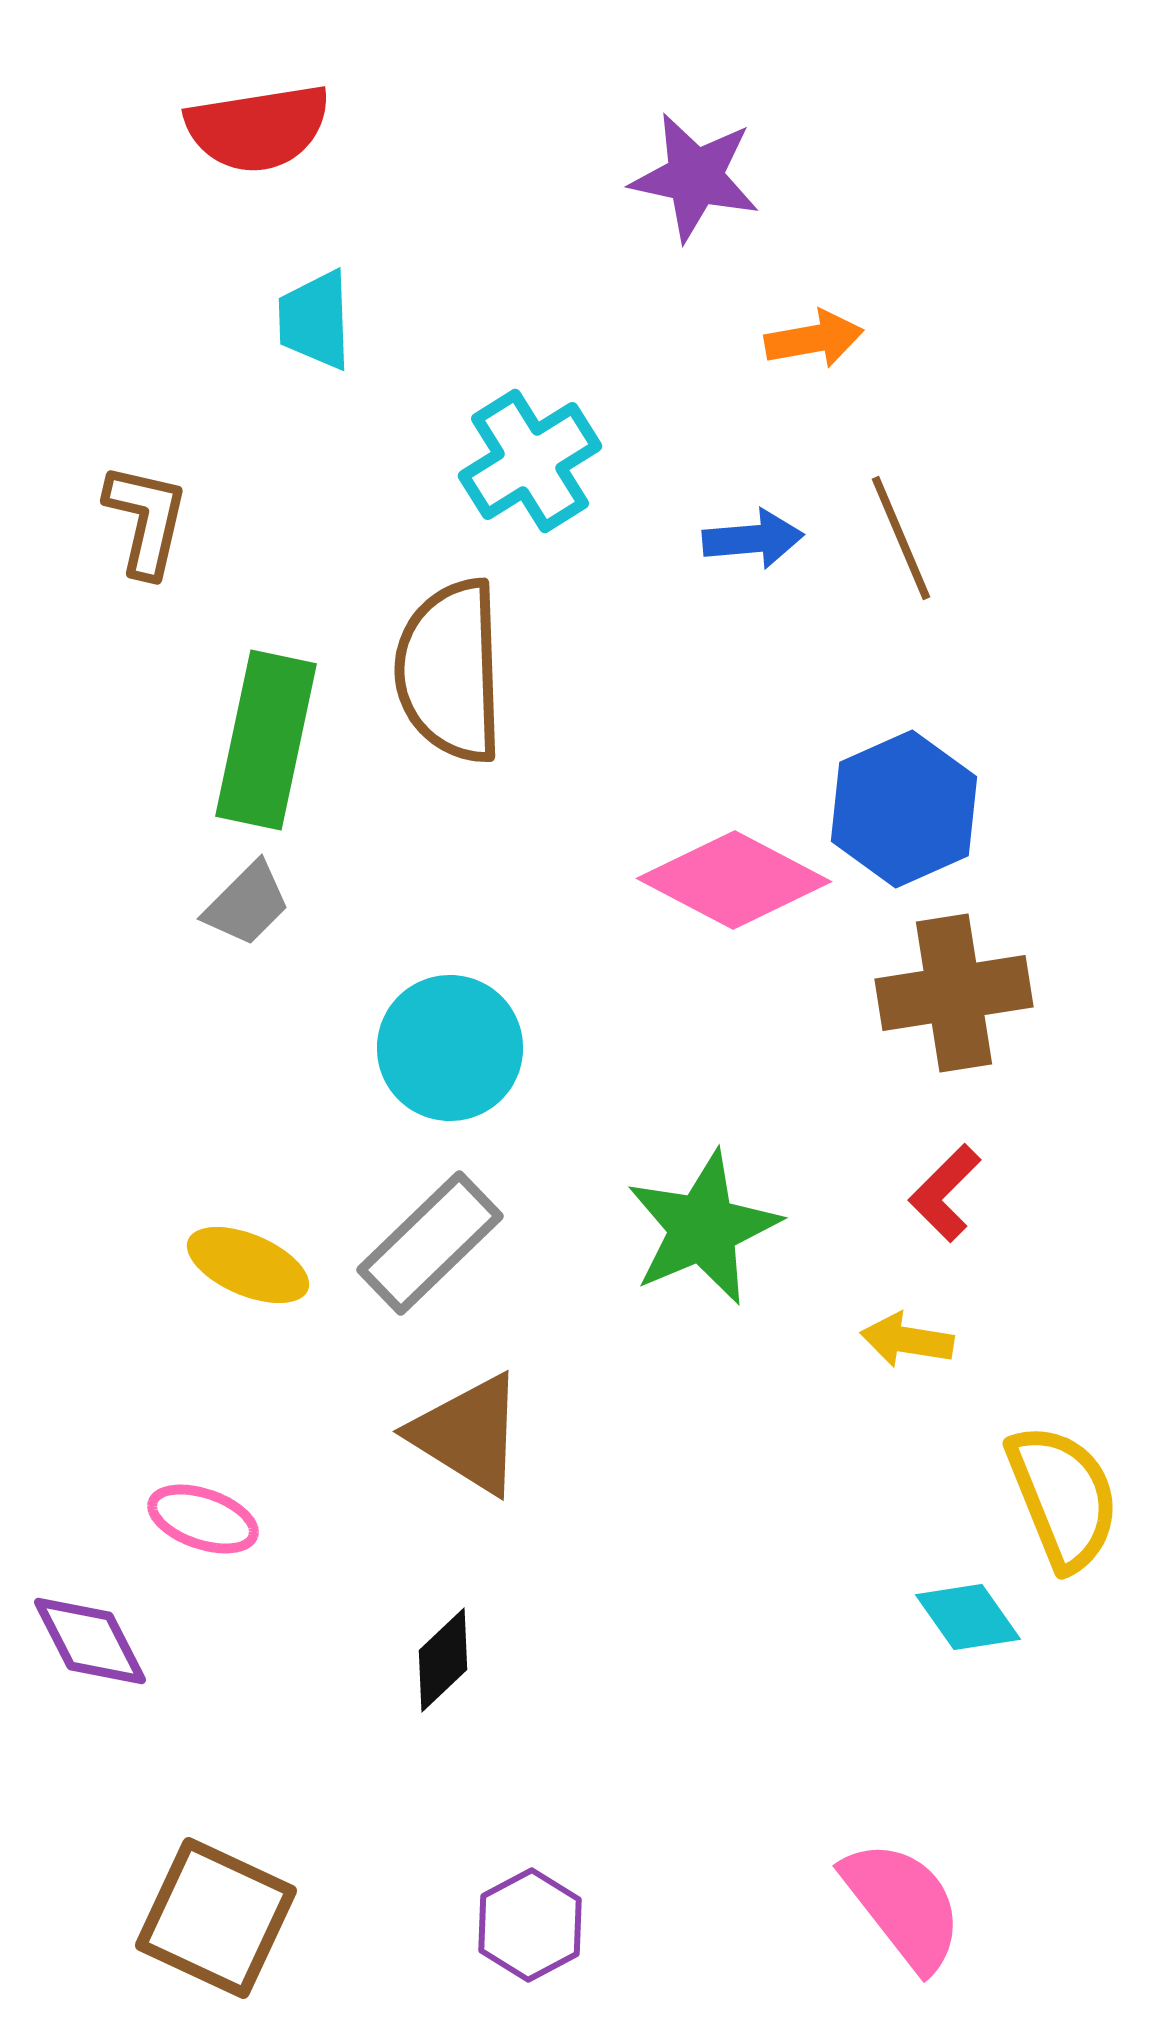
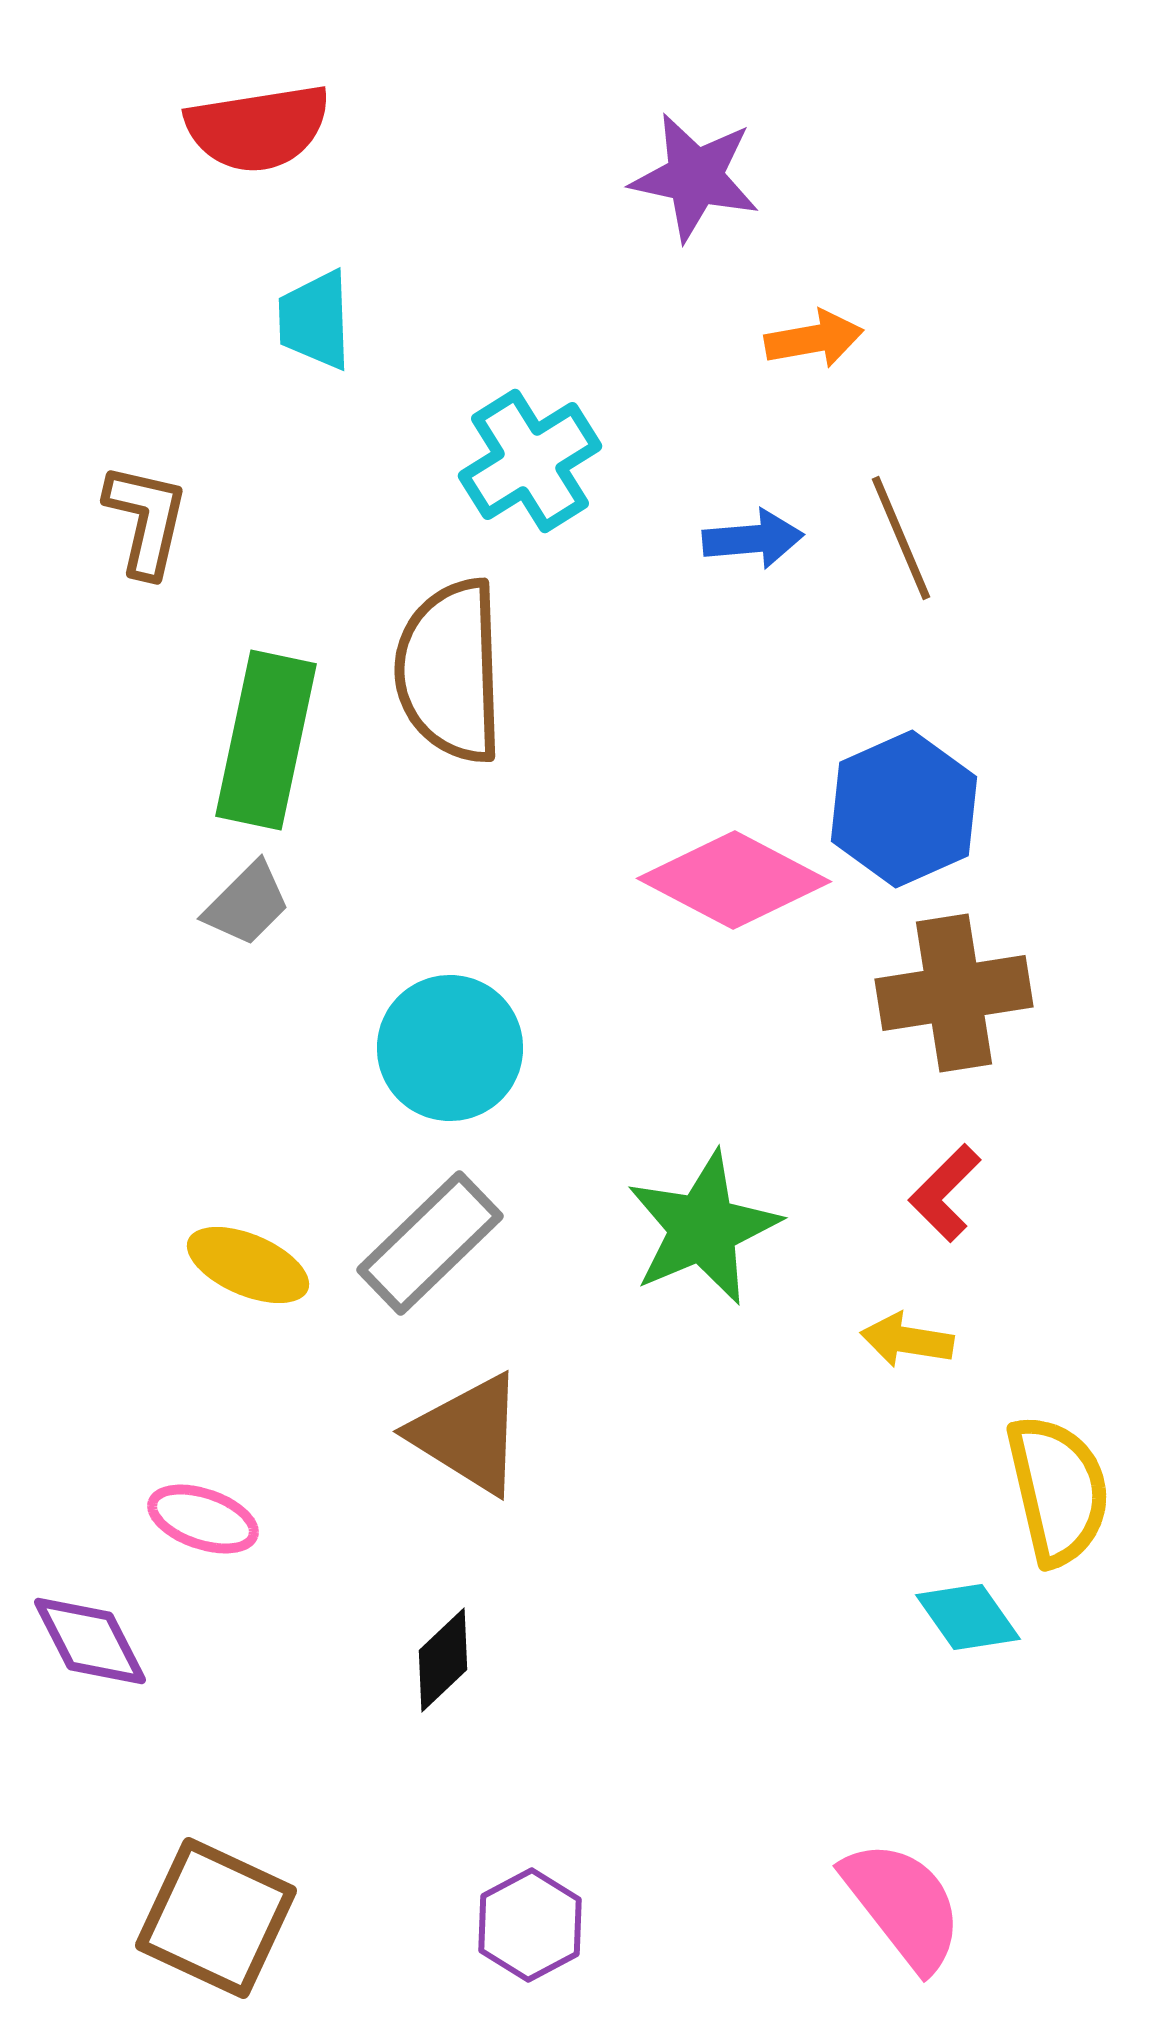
yellow semicircle: moved 5 px left, 7 px up; rotated 9 degrees clockwise
